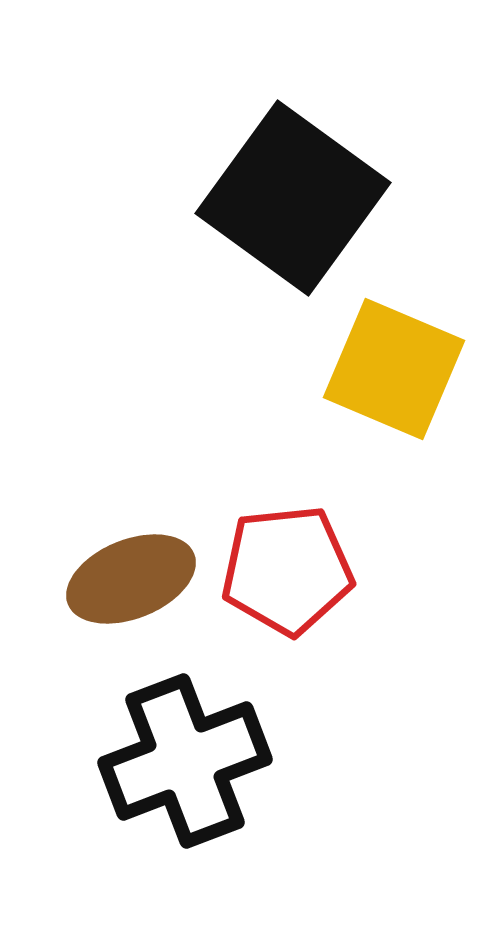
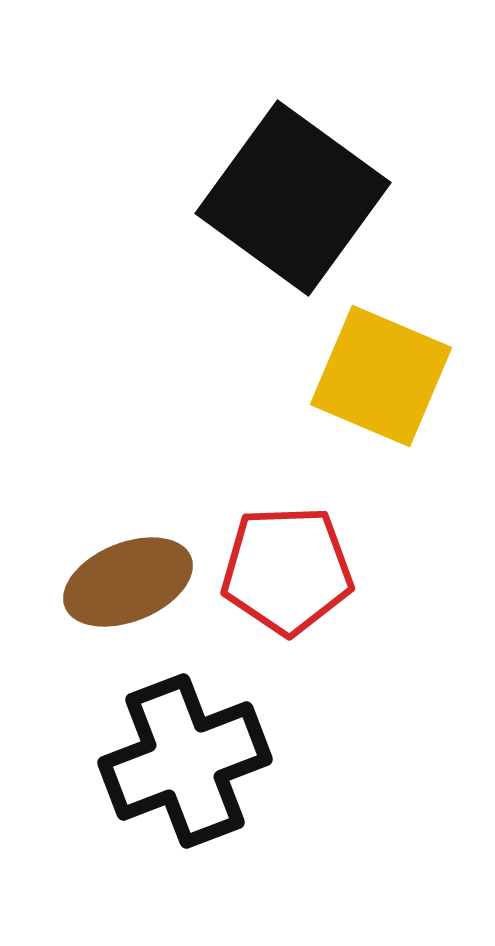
yellow square: moved 13 px left, 7 px down
red pentagon: rotated 4 degrees clockwise
brown ellipse: moved 3 px left, 3 px down
